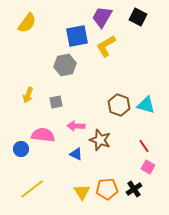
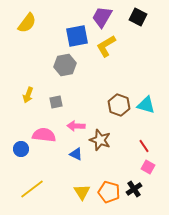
pink semicircle: moved 1 px right
orange pentagon: moved 2 px right, 3 px down; rotated 20 degrees clockwise
